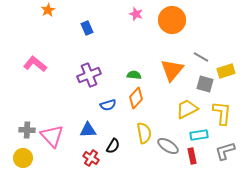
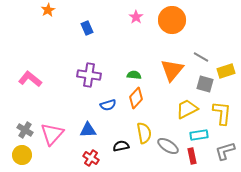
pink star: moved 3 px down; rotated 16 degrees clockwise
pink L-shape: moved 5 px left, 15 px down
purple cross: rotated 30 degrees clockwise
gray cross: moved 2 px left; rotated 28 degrees clockwise
pink triangle: moved 2 px up; rotated 25 degrees clockwise
black semicircle: moved 8 px right; rotated 133 degrees counterclockwise
yellow circle: moved 1 px left, 3 px up
